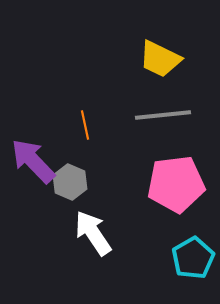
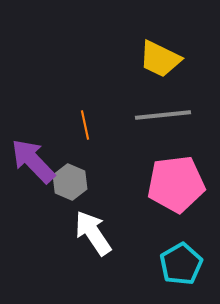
cyan pentagon: moved 12 px left, 6 px down
